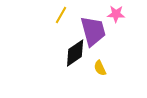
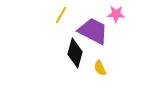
purple trapezoid: rotated 48 degrees counterclockwise
black diamond: rotated 40 degrees counterclockwise
